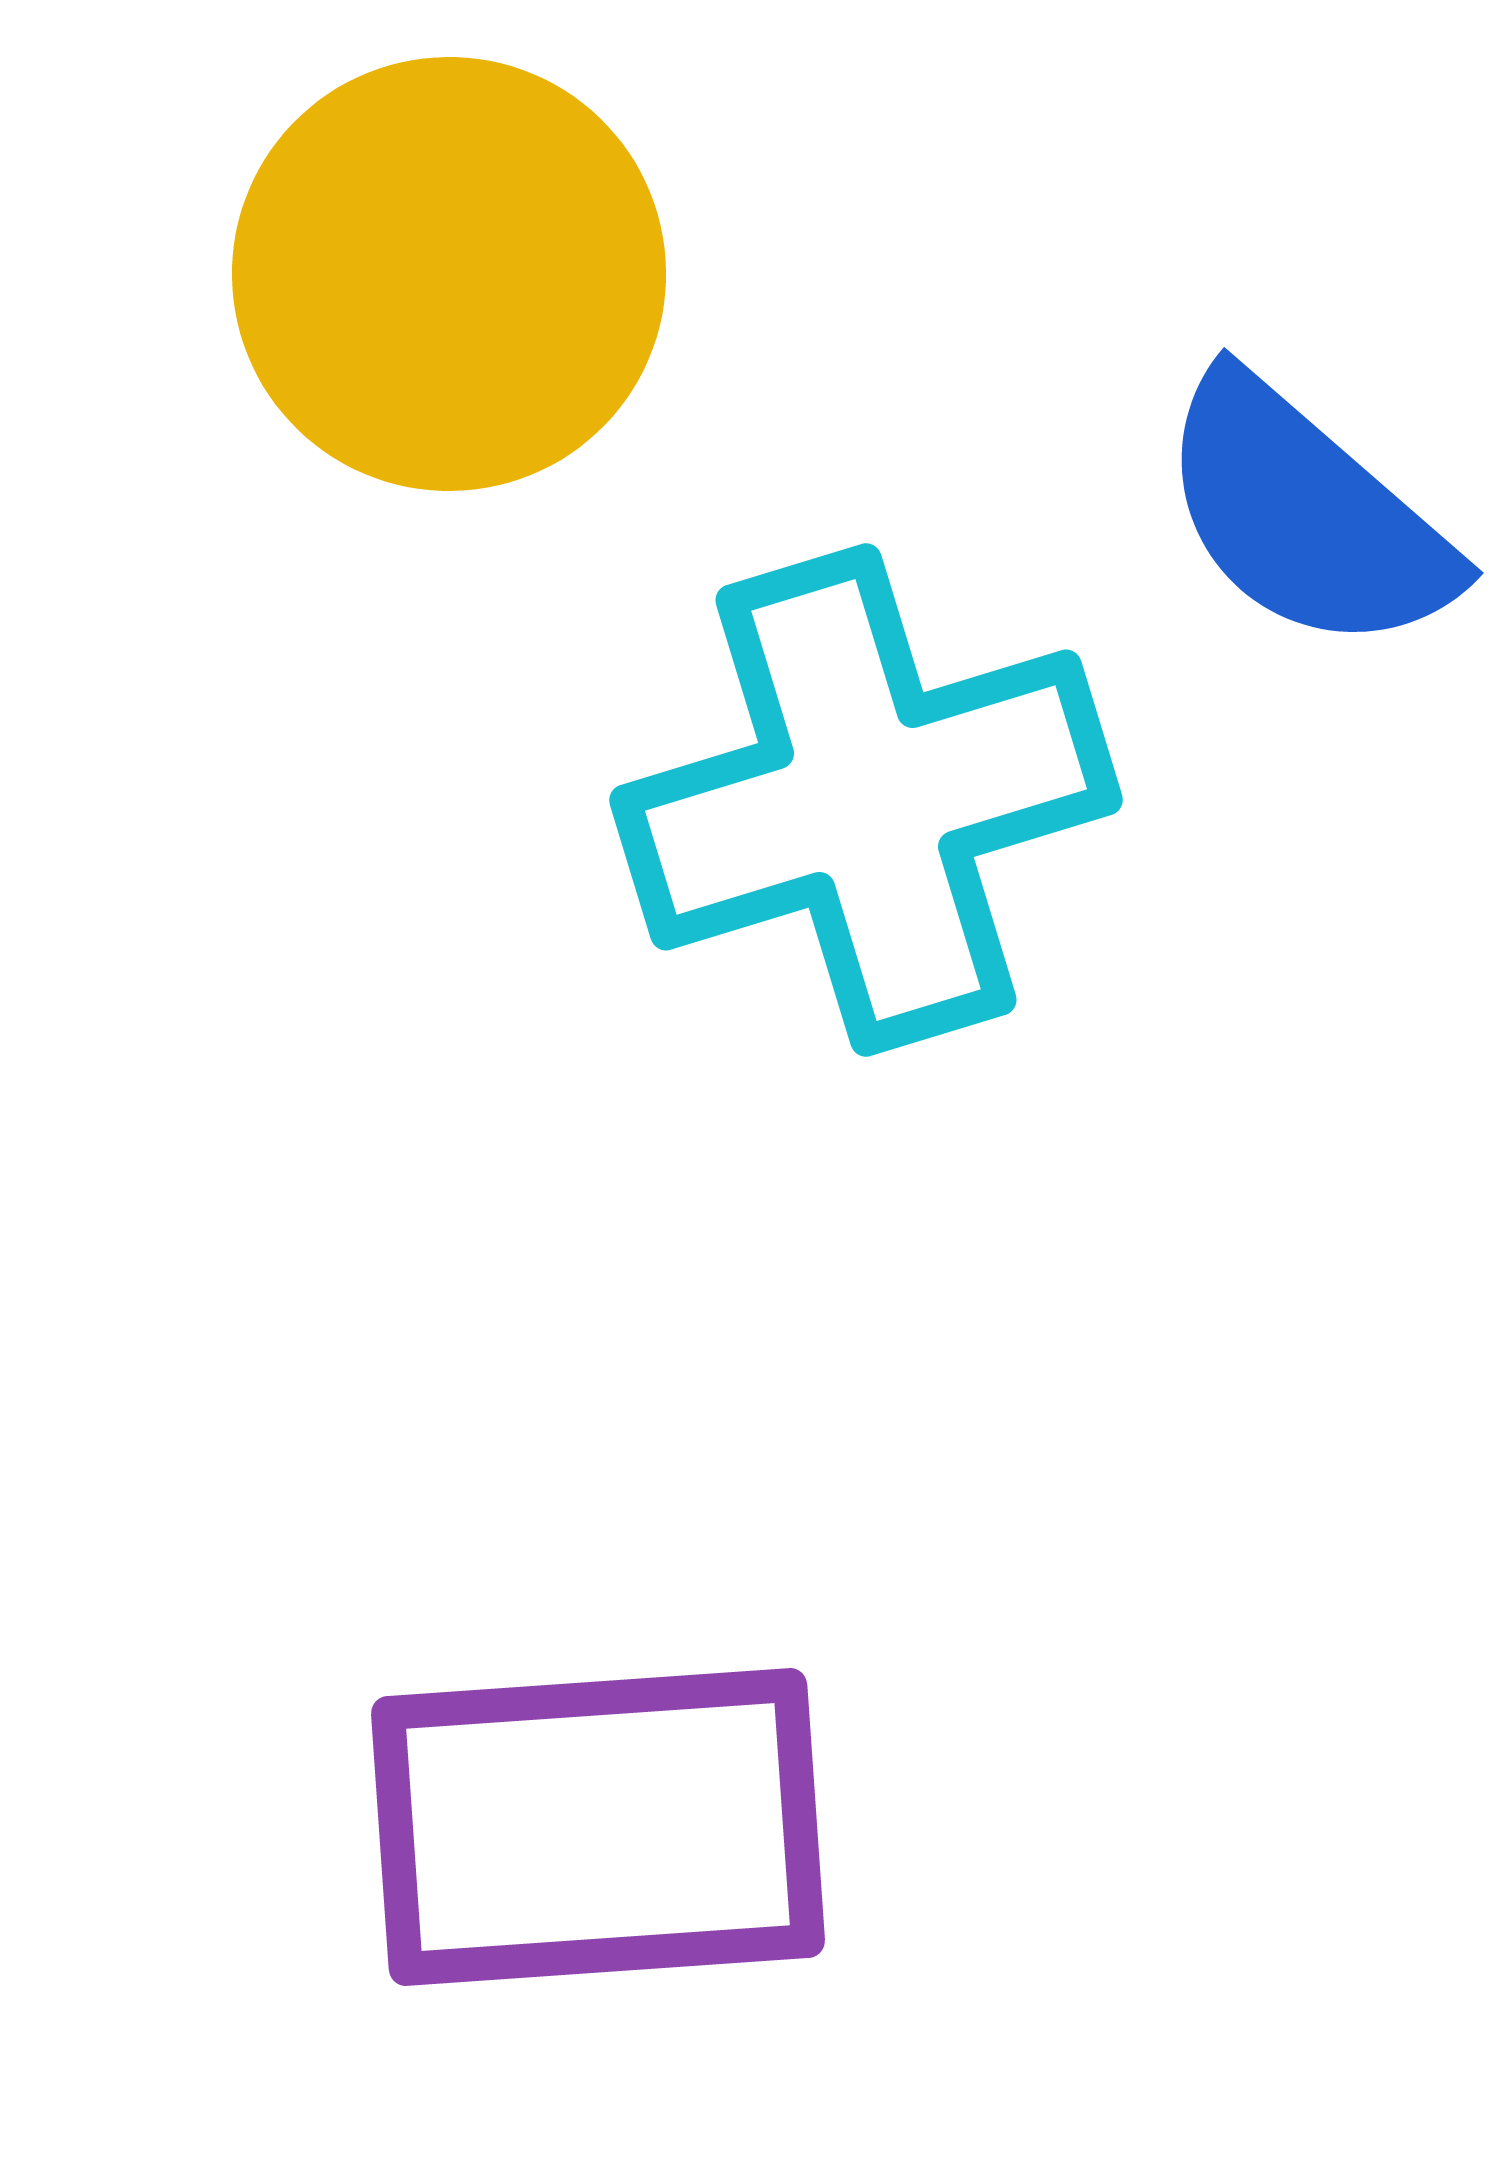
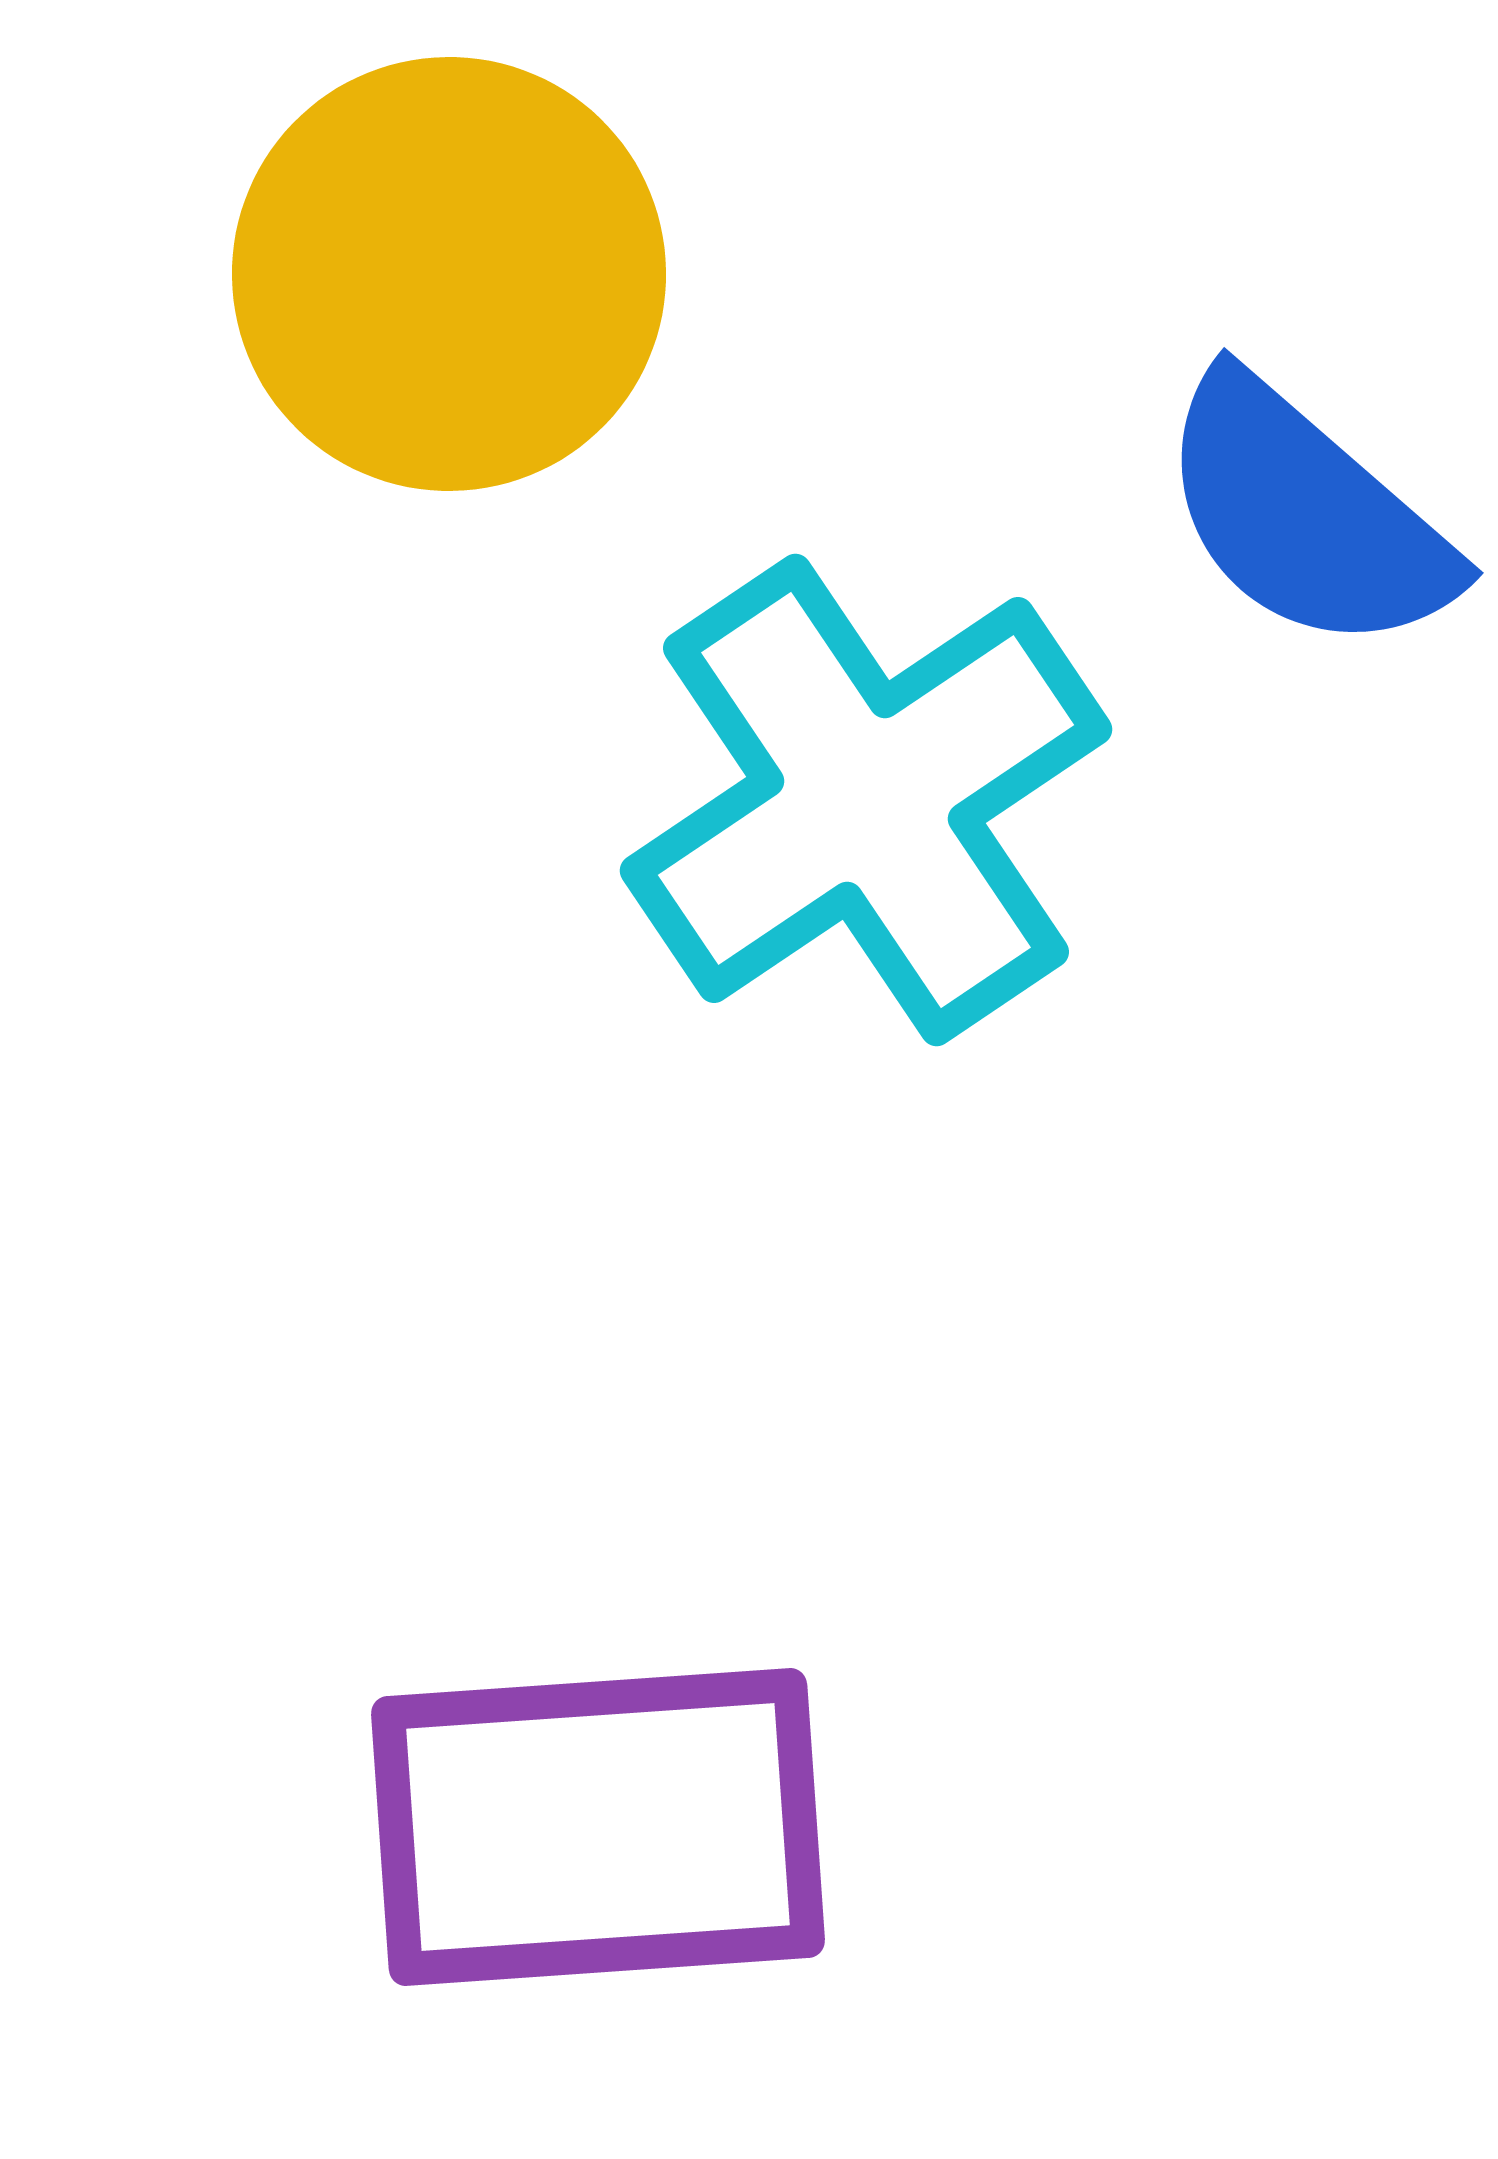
cyan cross: rotated 17 degrees counterclockwise
